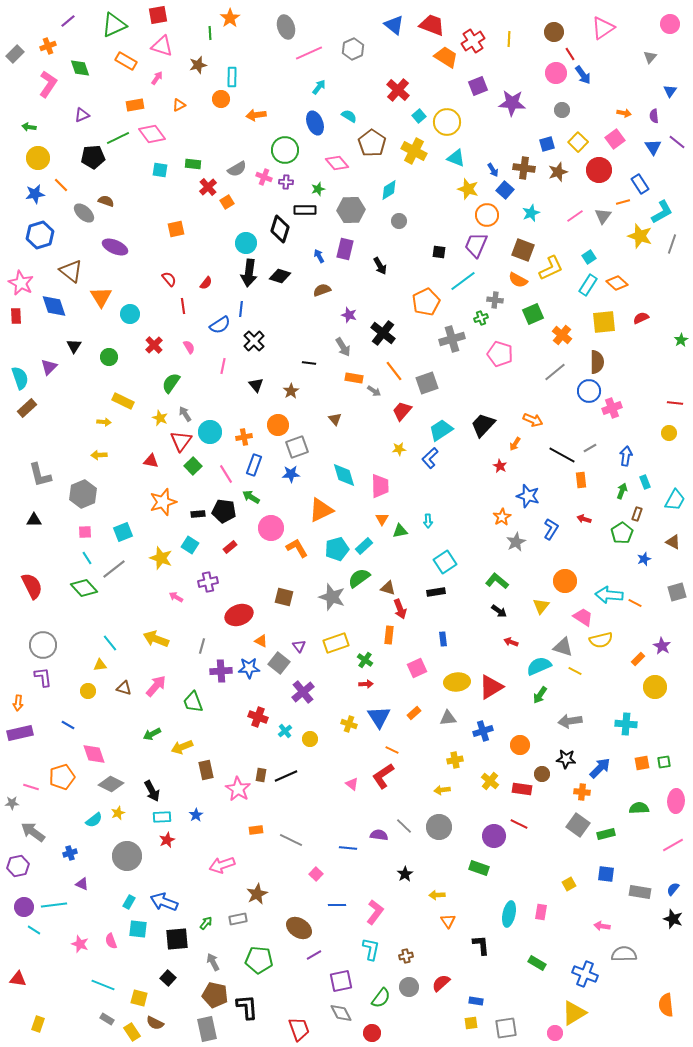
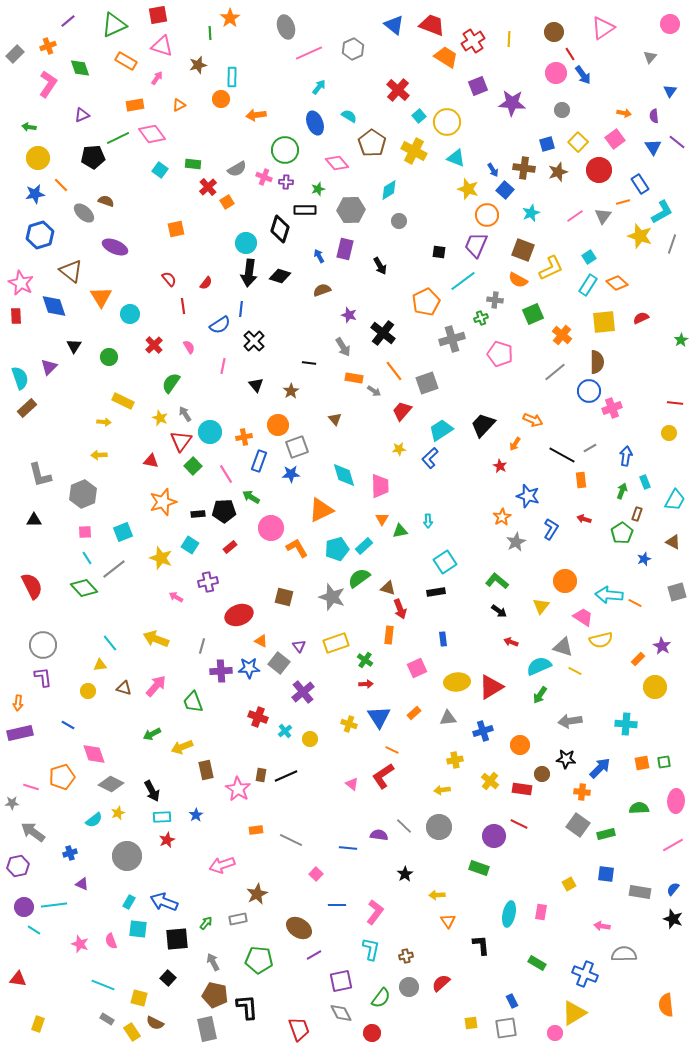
cyan square at (160, 170): rotated 28 degrees clockwise
blue rectangle at (254, 465): moved 5 px right, 4 px up
black pentagon at (224, 511): rotated 10 degrees counterclockwise
blue rectangle at (476, 1001): moved 36 px right; rotated 56 degrees clockwise
